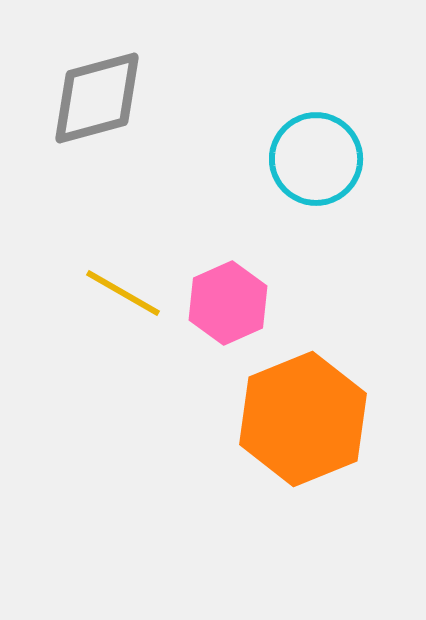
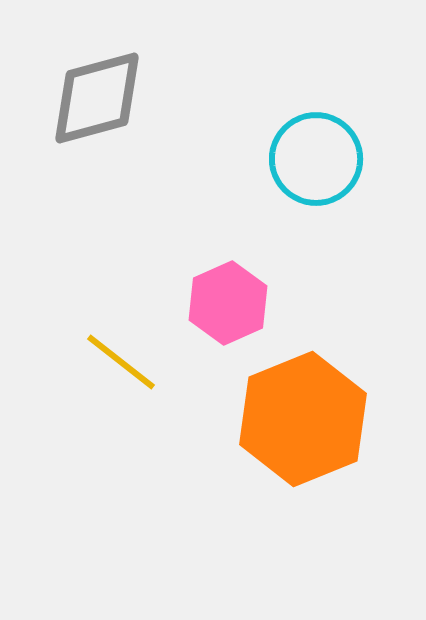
yellow line: moved 2 px left, 69 px down; rotated 8 degrees clockwise
